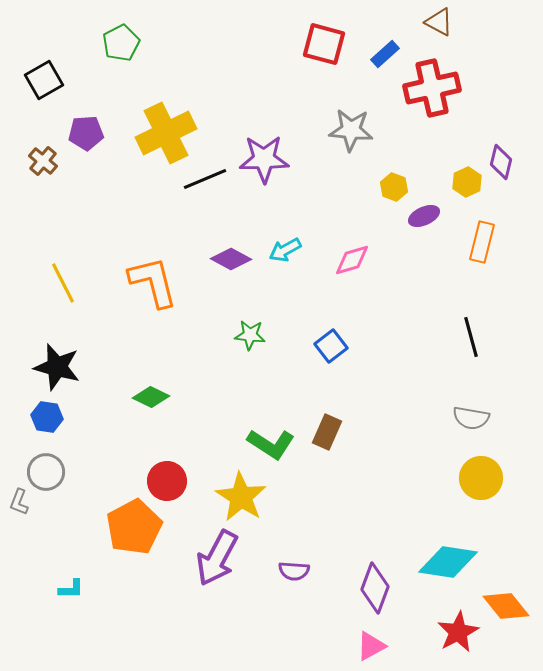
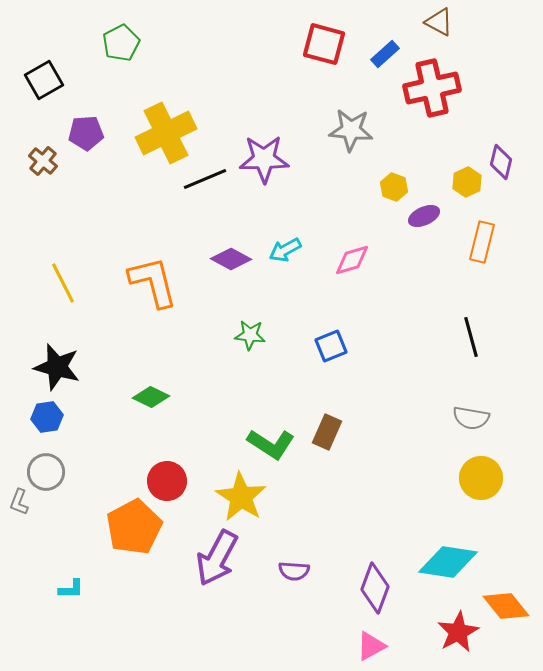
blue square at (331, 346): rotated 16 degrees clockwise
blue hexagon at (47, 417): rotated 16 degrees counterclockwise
